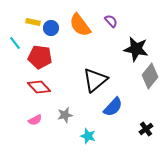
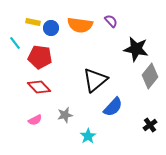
orange semicircle: rotated 45 degrees counterclockwise
black cross: moved 4 px right, 4 px up
cyan star: rotated 21 degrees clockwise
